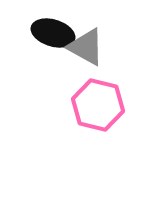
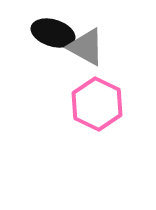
pink hexagon: moved 1 px left, 1 px up; rotated 12 degrees clockwise
